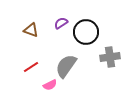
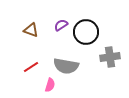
purple semicircle: moved 2 px down
gray semicircle: rotated 115 degrees counterclockwise
pink semicircle: rotated 48 degrees counterclockwise
